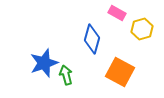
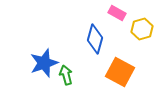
blue diamond: moved 3 px right
